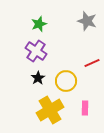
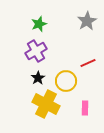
gray star: rotated 24 degrees clockwise
purple cross: rotated 25 degrees clockwise
red line: moved 4 px left
yellow cross: moved 4 px left, 6 px up; rotated 32 degrees counterclockwise
